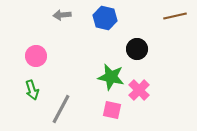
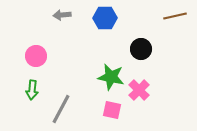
blue hexagon: rotated 15 degrees counterclockwise
black circle: moved 4 px right
green arrow: rotated 24 degrees clockwise
